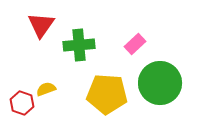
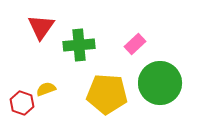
red triangle: moved 2 px down
